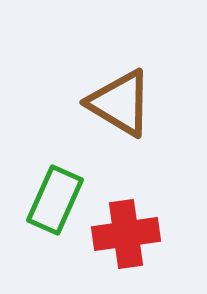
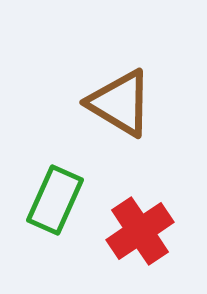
red cross: moved 14 px right, 3 px up; rotated 26 degrees counterclockwise
